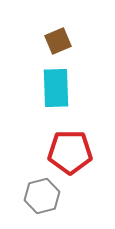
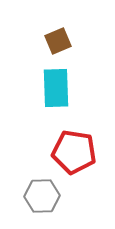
red pentagon: moved 4 px right; rotated 9 degrees clockwise
gray hexagon: rotated 12 degrees clockwise
